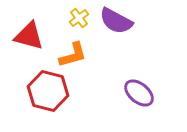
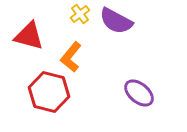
yellow cross: moved 1 px right, 4 px up
orange L-shape: moved 2 px left, 2 px down; rotated 144 degrees clockwise
red hexagon: moved 1 px right, 1 px down
